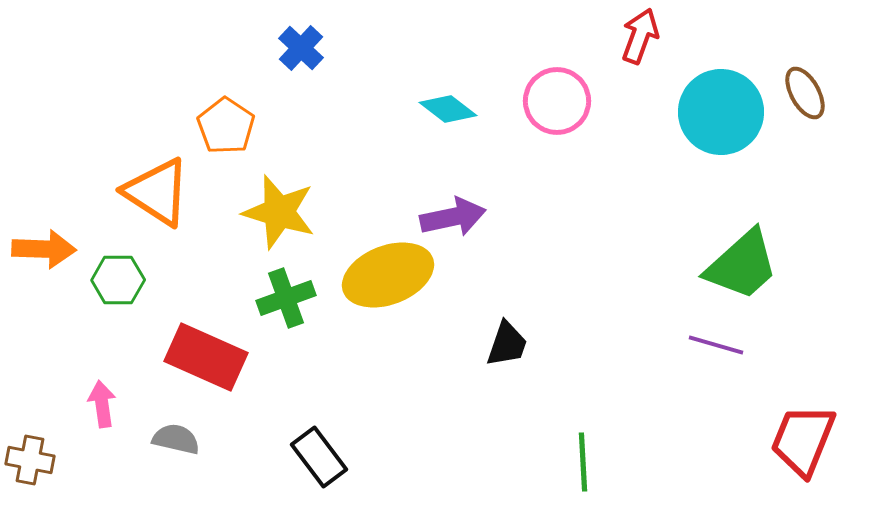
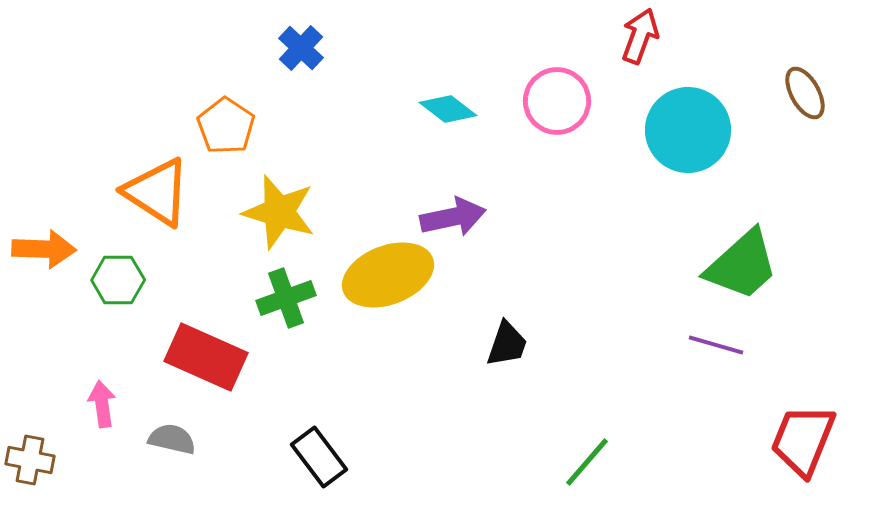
cyan circle: moved 33 px left, 18 px down
gray semicircle: moved 4 px left
green line: moved 4 px right; rotated 44 degrees clockwise
